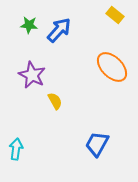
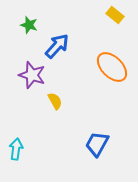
green star: rotated 12 degrees clockwise
blue arrow: moved 2 px left, 16 px down
purple star: rotated 8 degrees counterclockwise
